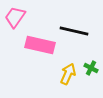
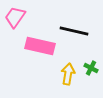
pink rectangle: moved 1 px down
yellow arrow: rotated 15 degrees counterclockwise
